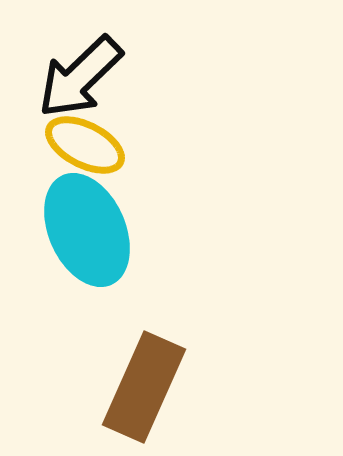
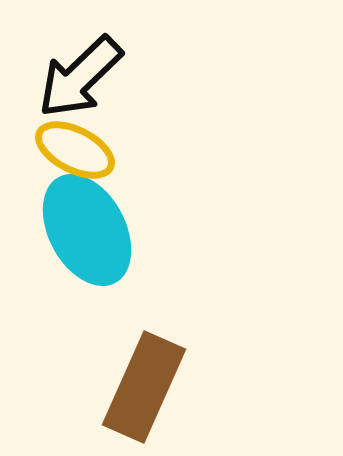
yellow ellipse: moved 10 px left, 5 px down
cyan ellipse: rotated 4 degrees counterclockwise
